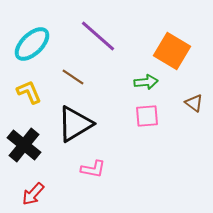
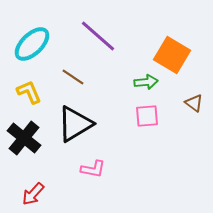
orange square: moved 4 px down
black cross: moved 7 px up
